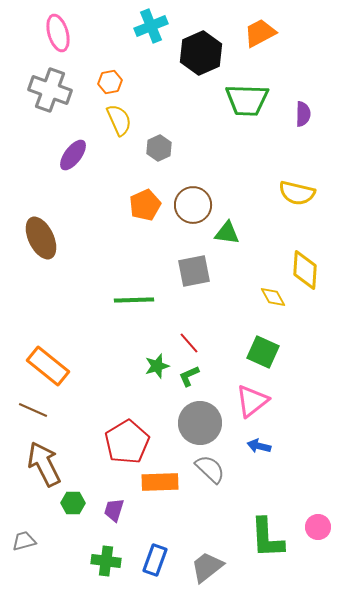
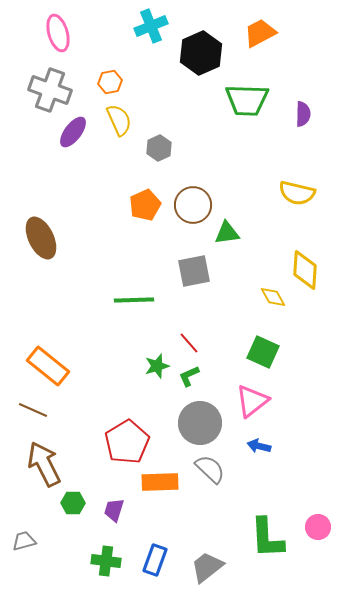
purple ellipse at (73, 155): moved 23 px up
green triangle at (227, 233): rotated 16 degrees counterclockwise
